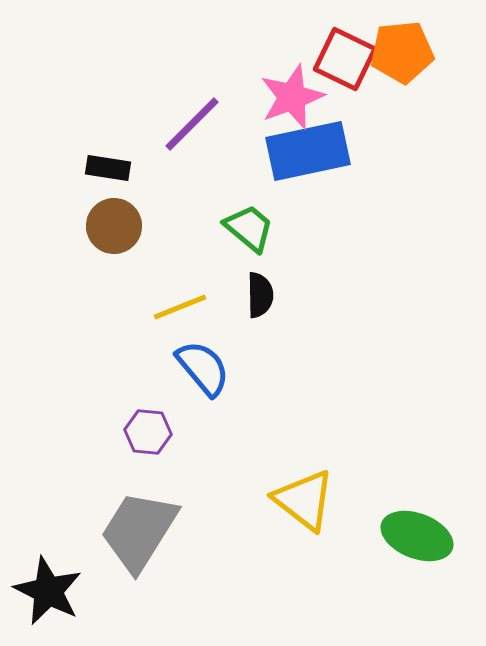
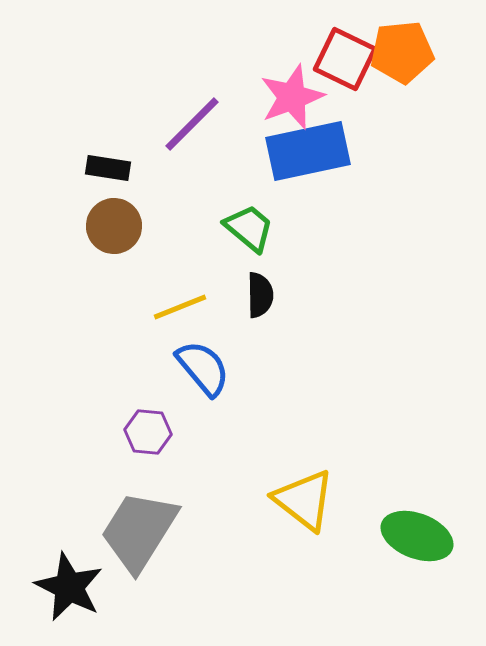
black star: moved 21 px right, 4 px up
